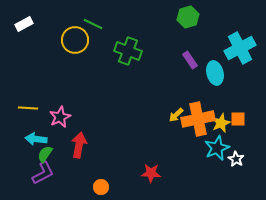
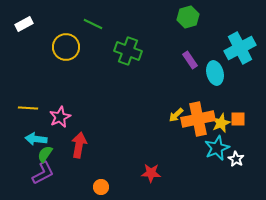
yellow circle: moved 9 px left, 7 px down
